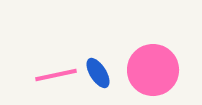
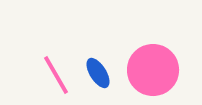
pink line: rotated 72 degrees clockwise
